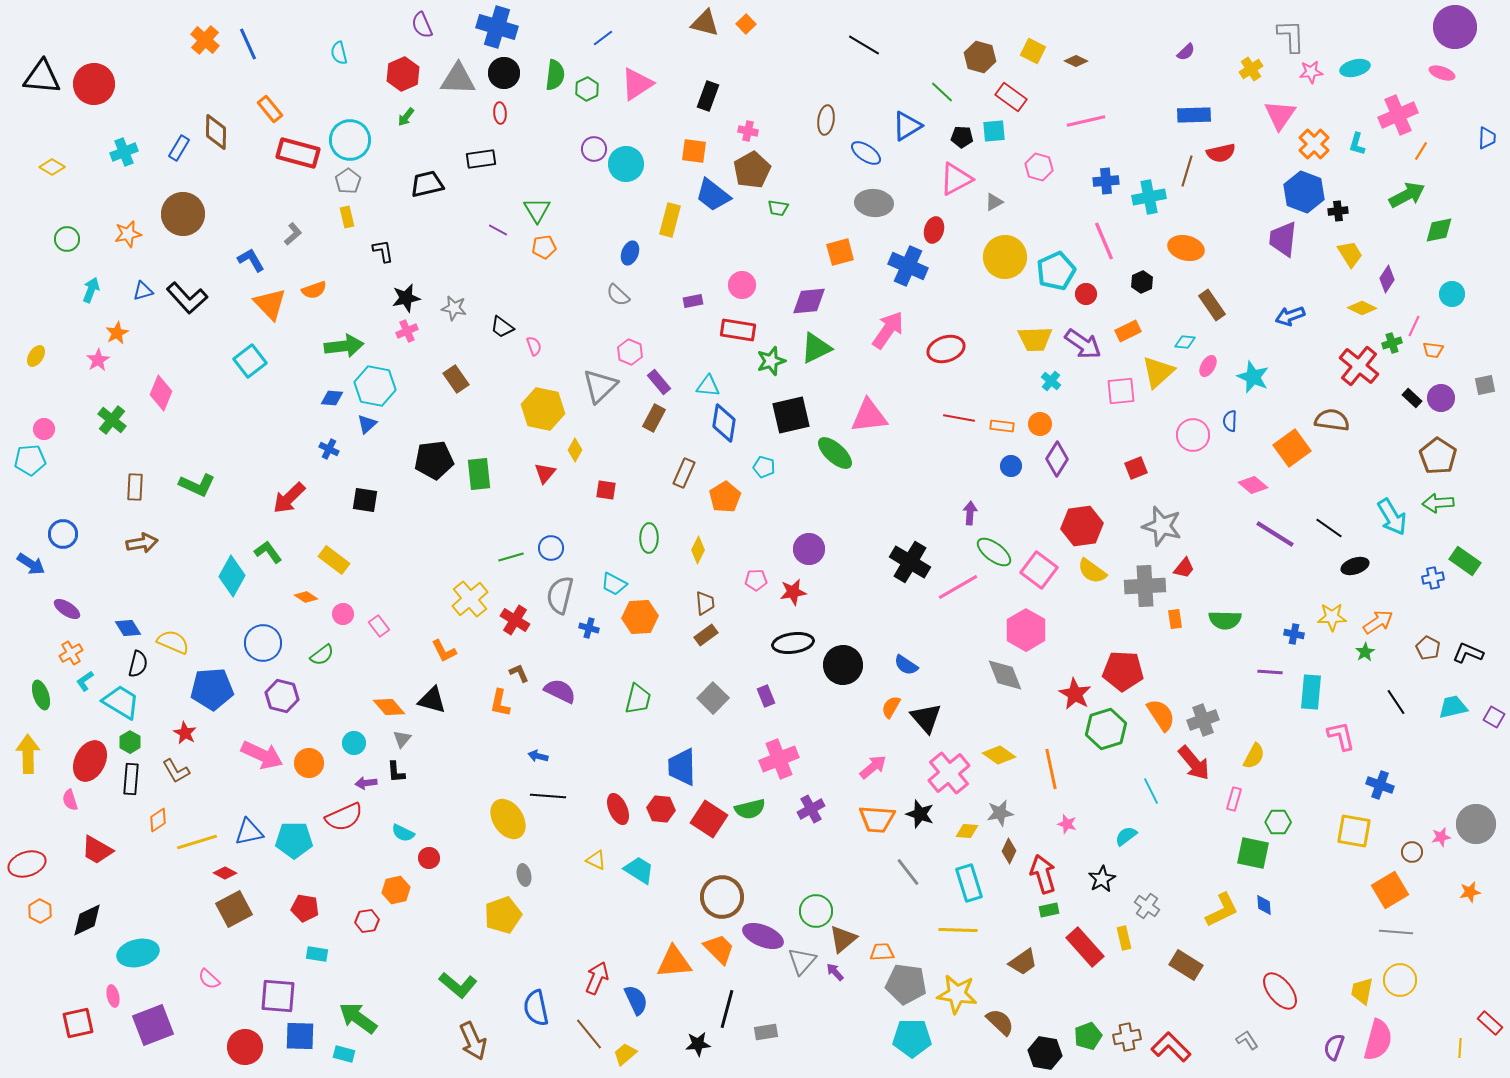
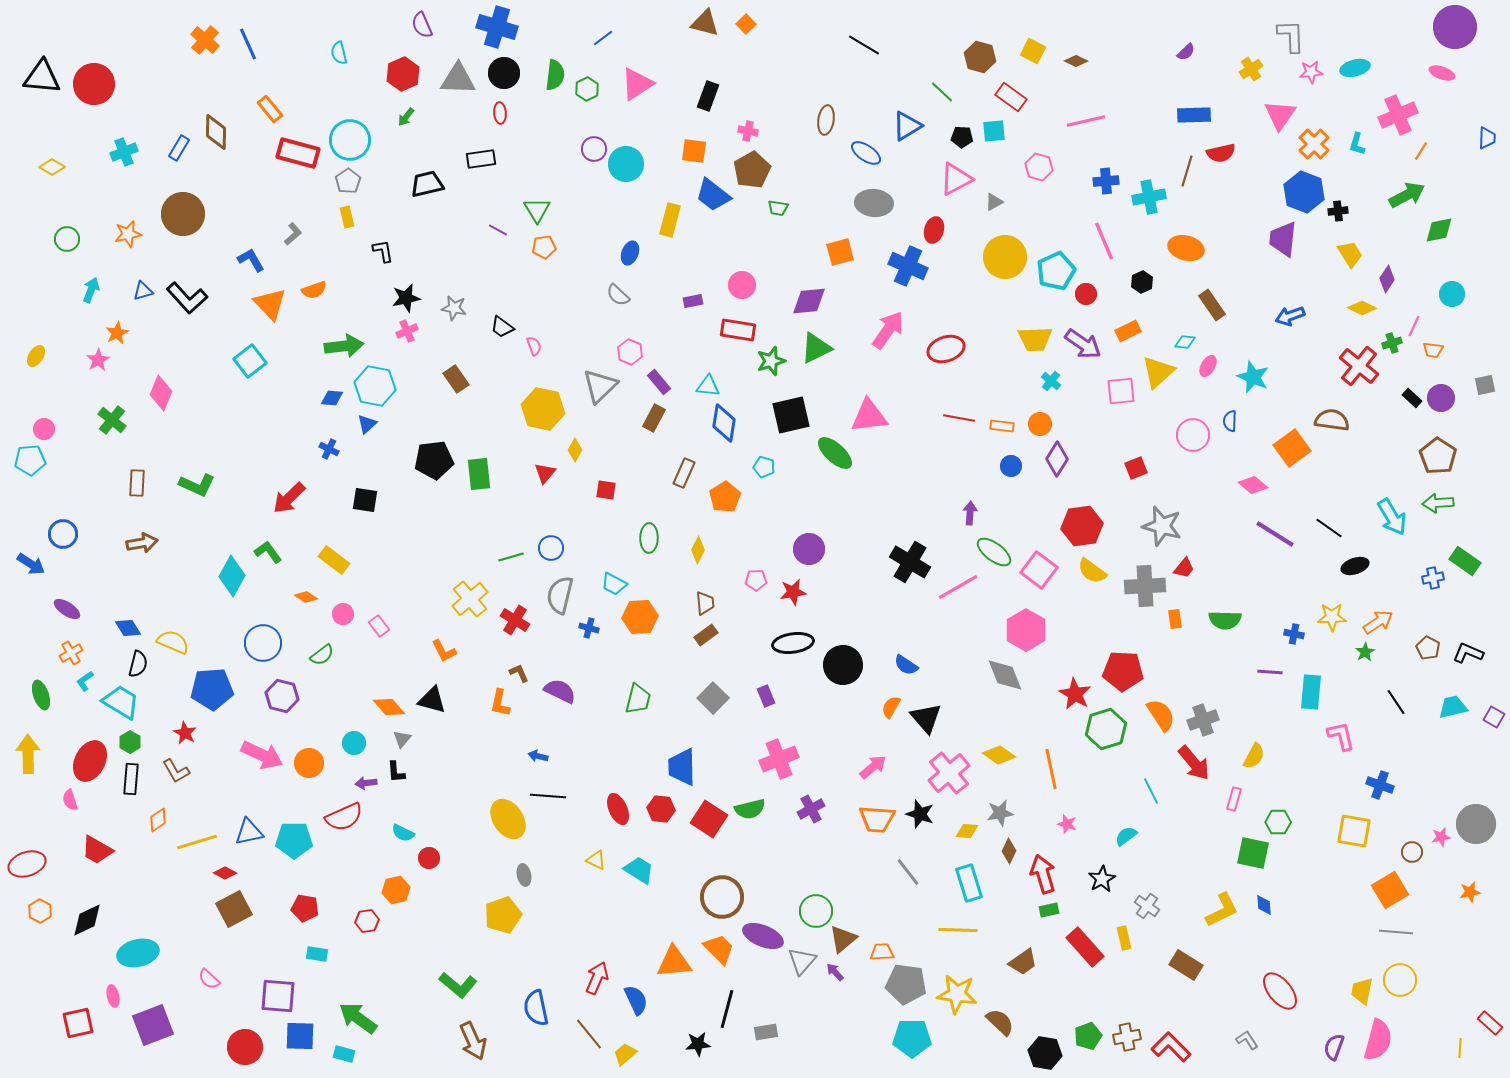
brown rectangle at (135, 487): moved 2 px right, 4 px up
